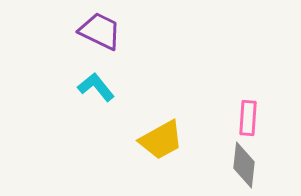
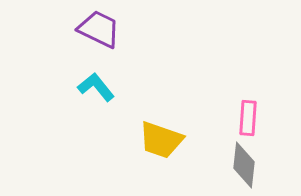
purple trapezoid: moved 1 px left, 2 px up
yellow trapezoid: rotated 48 degrees clockwise
